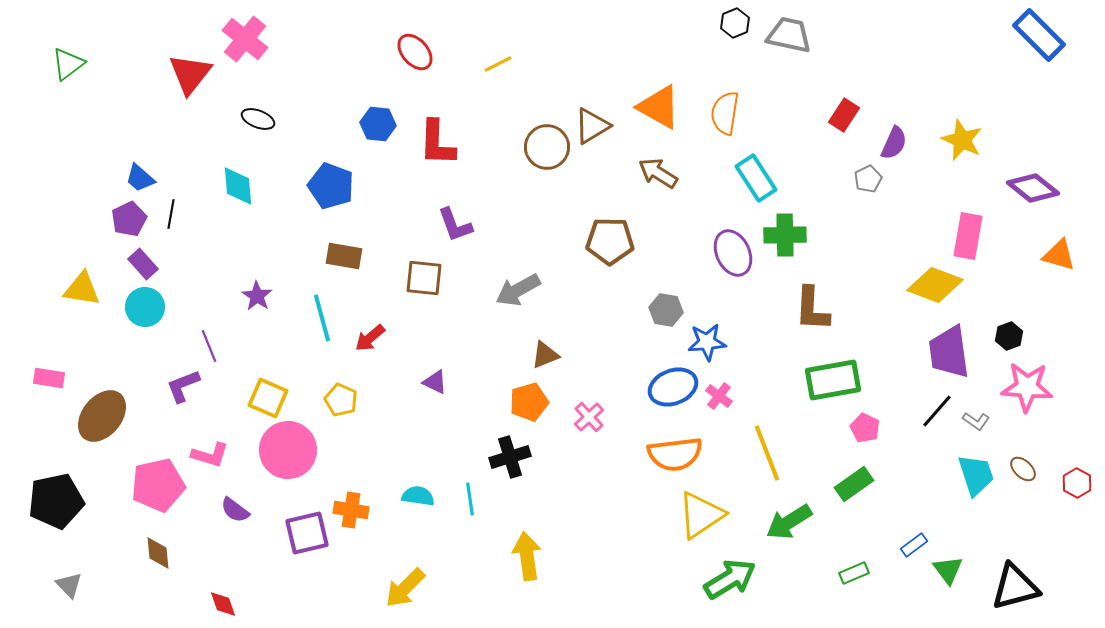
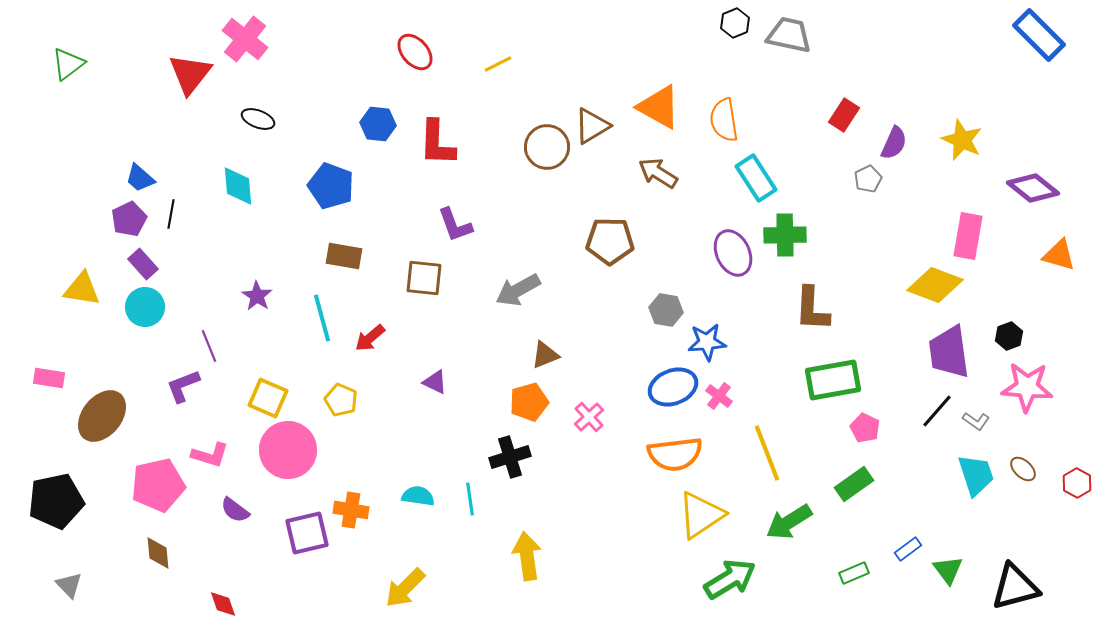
orange semicircle at (725, 113): moved 1 px left, 7 px down; rotated 18 degrees counterclockwise
blue rectangle at (914, 545): moved 6 px left, 4 px down
